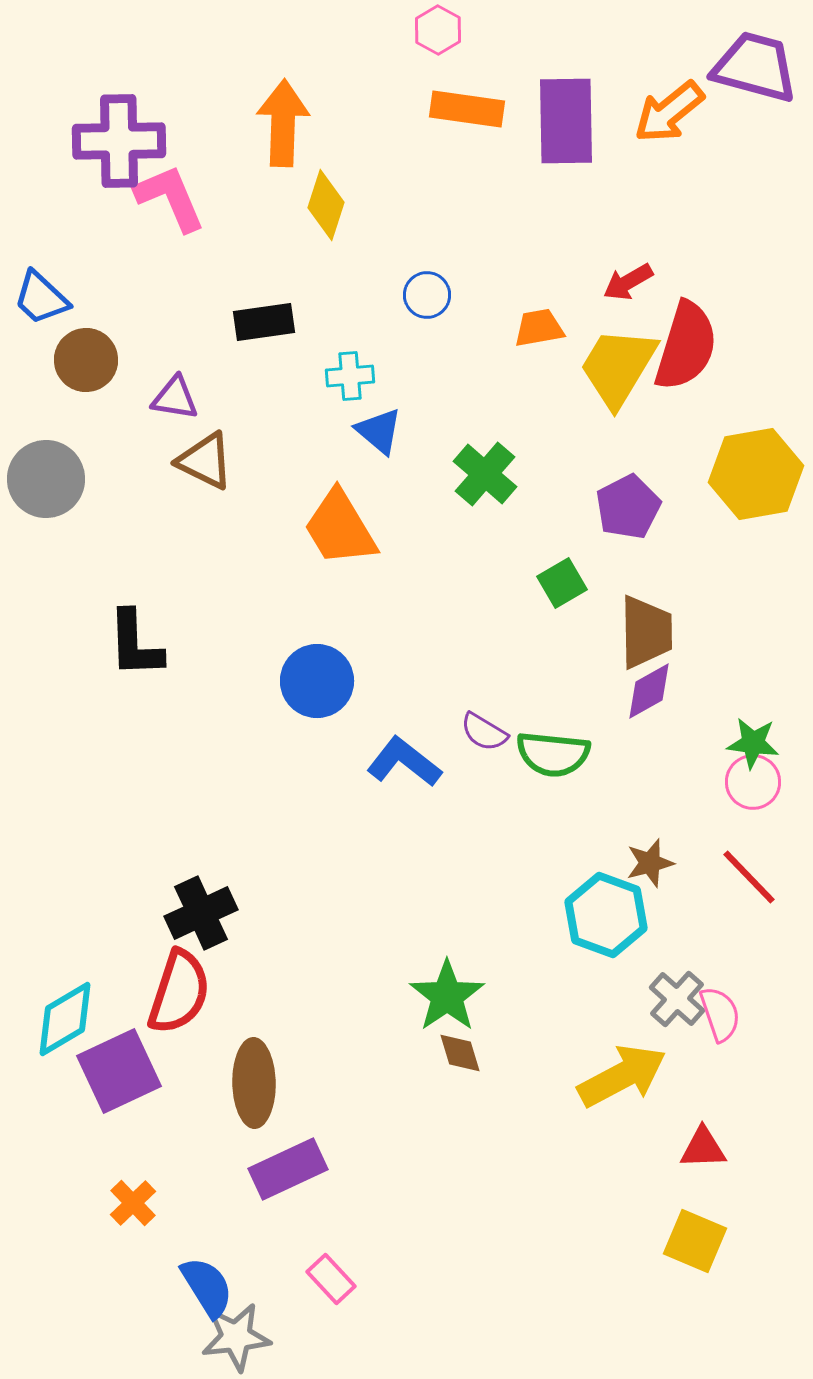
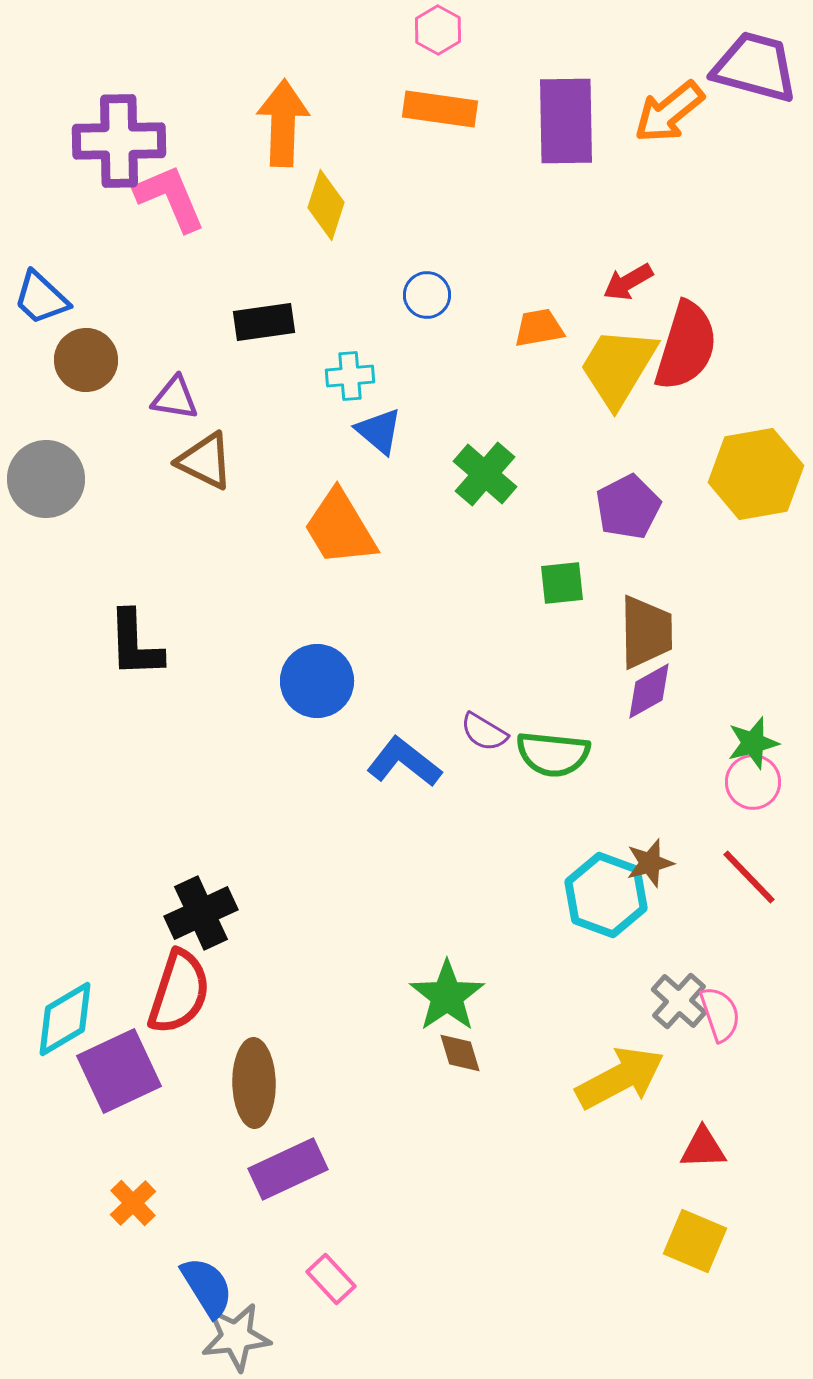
orange rectangle at (467, 109): moved 27 px left
green square at (562, 583): rotated 24 degrees clockwise
green star at (753, 743): rotated 22 degrees counterclockwise
cyan hexagon at (606, 915): moved 20 px up
gray cross at (677, 999): moved 2 px right, 2 px down
yellow arrow at (622, 1076): moved 2 px left, 2 px down
